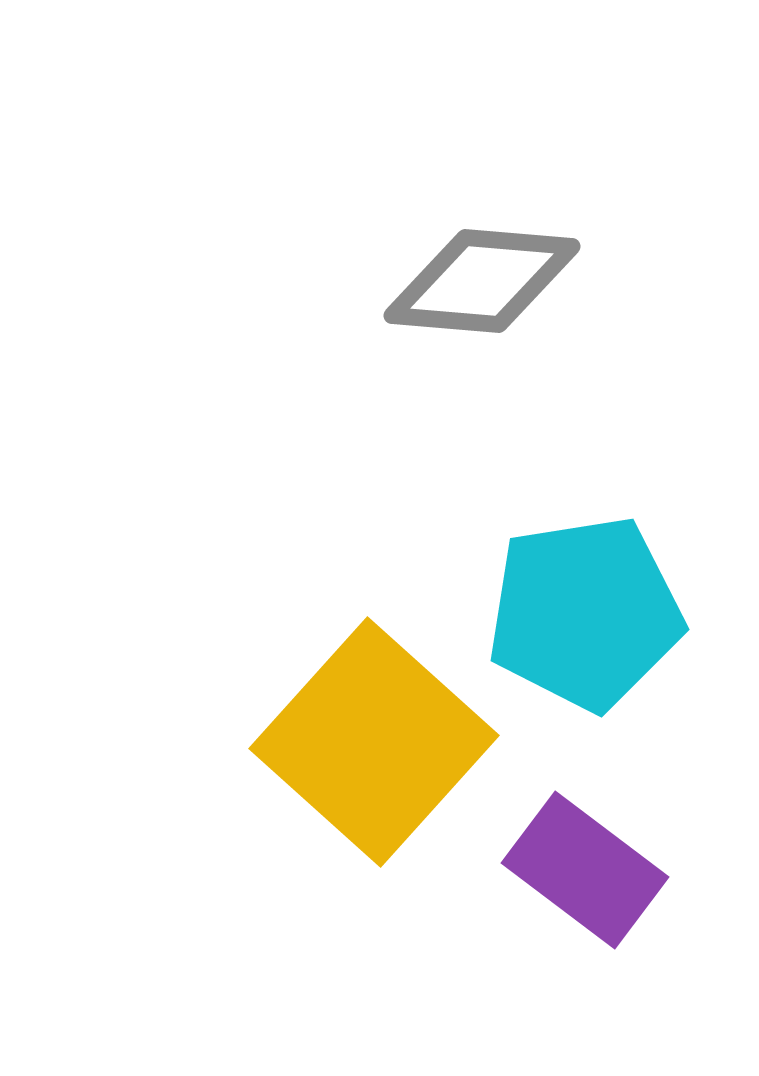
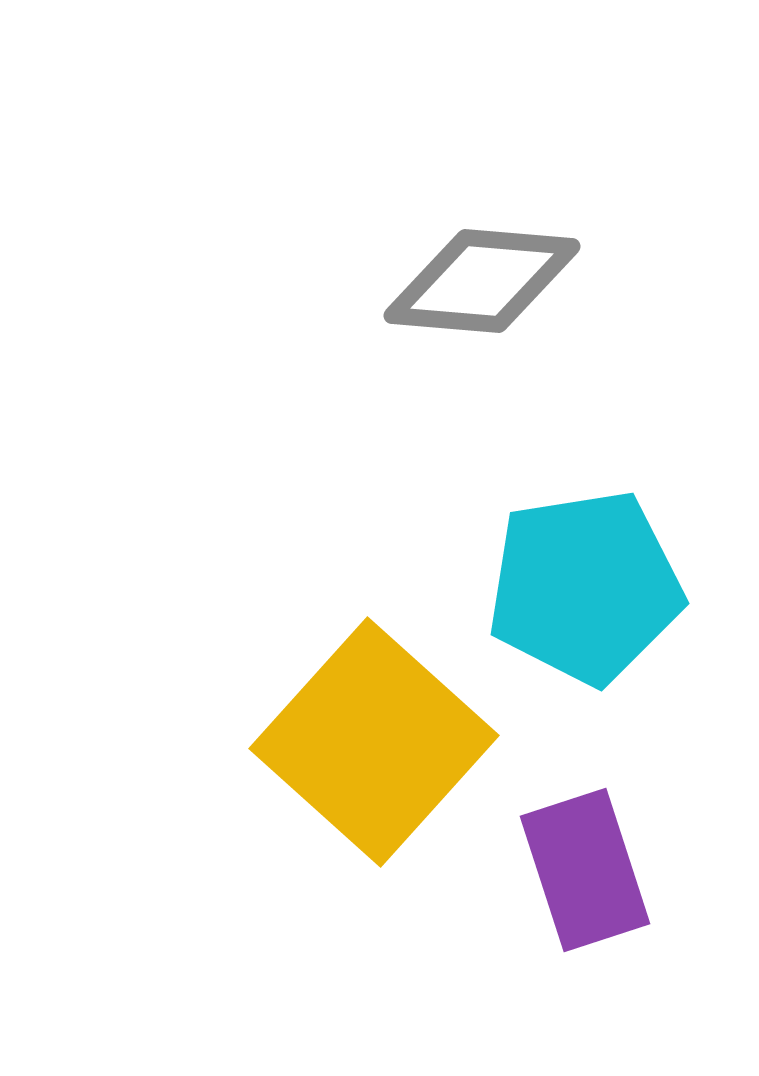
cyan pentagon: moved 26 px up
purple rectangle: rotated 35 degrees clockwise
